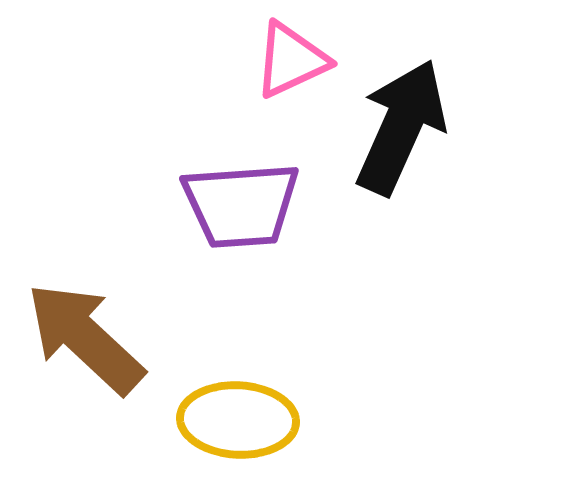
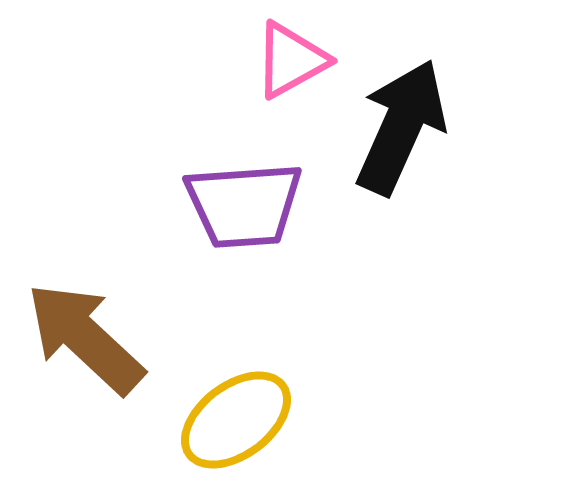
pink triangle: rotated 4 degrees counterclockwise
purple trapezoid: moved 3 px right
yellow ellipse: moved 2 px left; rotated 40 degrees counterclockwise
